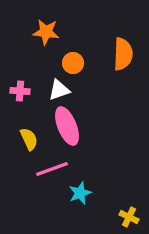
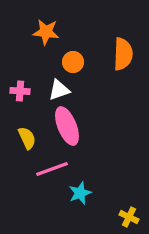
orange circle: moved 1 px up
yellow semicircle: moved 2 px left, 1 px up
